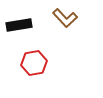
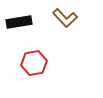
black rectangle: moved 3 px up
